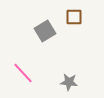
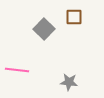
gray square: moved 1 px left, 2 px up; rotated 15 degrees counterclockwise
pink line: moved 6 px left, 3 px up; rotated 40 degrees counterclockwise
